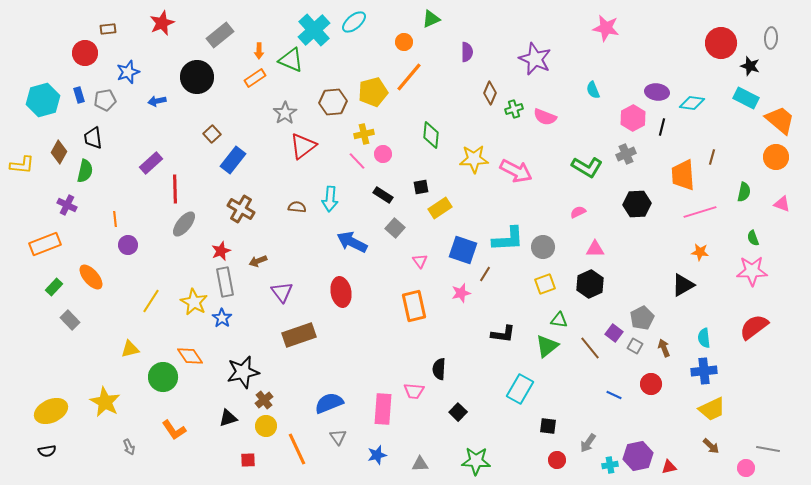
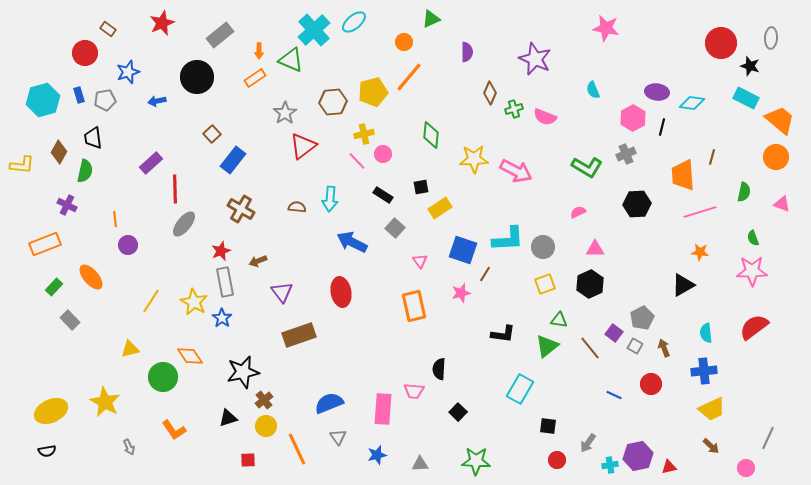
brown rectangle at (108, 29): rotated 42 degrees clockwise
cyan semicircle at (704, 338): moved 2 px right, 5 px up
gray line at (768, 449): moved 11 px up; rotated 75 degrees counterclockwise
